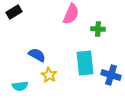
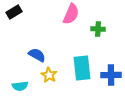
cyan rectangle: moved 3 px left, 5 px down
blue cross: rotated 18 degrees counterclockwise
